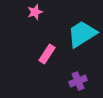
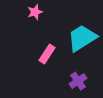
cyan trapezoid: moved 4 px down
purple cross: rotated 12 degrees counterclockwise
